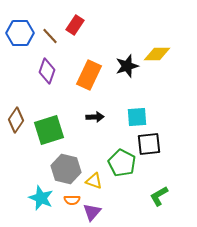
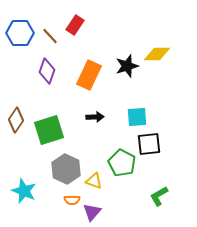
gray hexagon: rotated 12 degrees clockwise
cyan star: moved 17 px left, 7 px up
